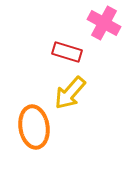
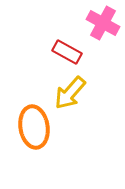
pink cross: moved 1 px left
red rectangle: rotated 12 degrees clockwise
